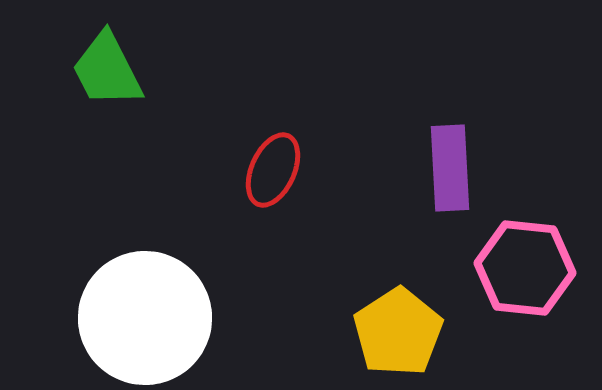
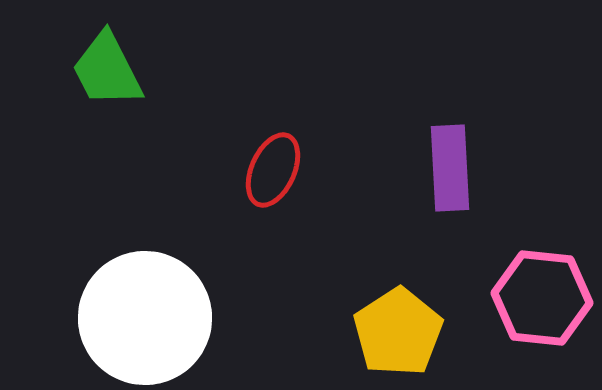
pink hexagon: moved 17 px right, 30 px down
